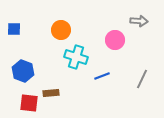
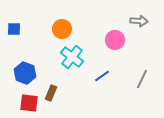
orange circle: moved 1 px right, 1 px up
cyan cross: moved 4 px left; rotated 20 degrees clockwise
blue hexagon: moved 2 px right, 2 px down
blue line: rotated 14 degrees counterclockwise
brown rectangle: rotated 63 degrees counterclockwise
